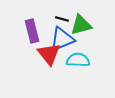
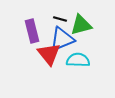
black line: moved 2 px left
